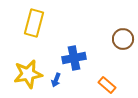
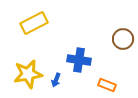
yellow rectangle: rotated 48 degrees clockwise
blue cross: moved 5 px right, 2 px down; rotated 20 degrees clockwise
orange rectangle: rotated 18 degrees counterclockwise
